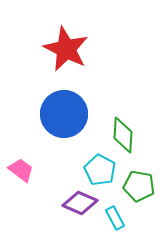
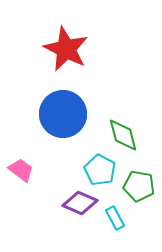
blue circle: moved 1 px left
green diamond: rotated 18 degrees counterclockwise
